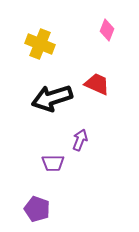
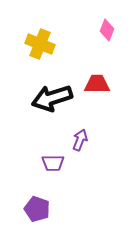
red trapezoid: rotated 24 degrees counterclockwise
